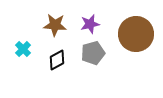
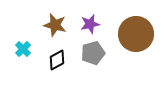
brown star: rotated 10 degrees clockwise
